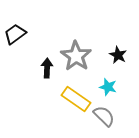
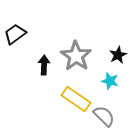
black star: rotated 18 degrees clockwise
black arrow: moved 3 px left, 3 px up
cyan star: moved 2 px right, 6 px up
